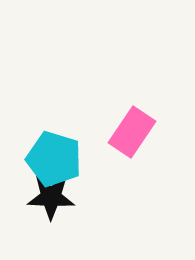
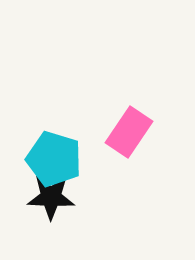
pink rectangle: moved 3 px left
